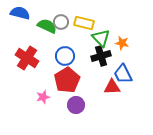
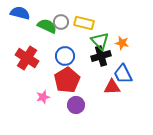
green triangle: moved 1 px left, 3 px down
